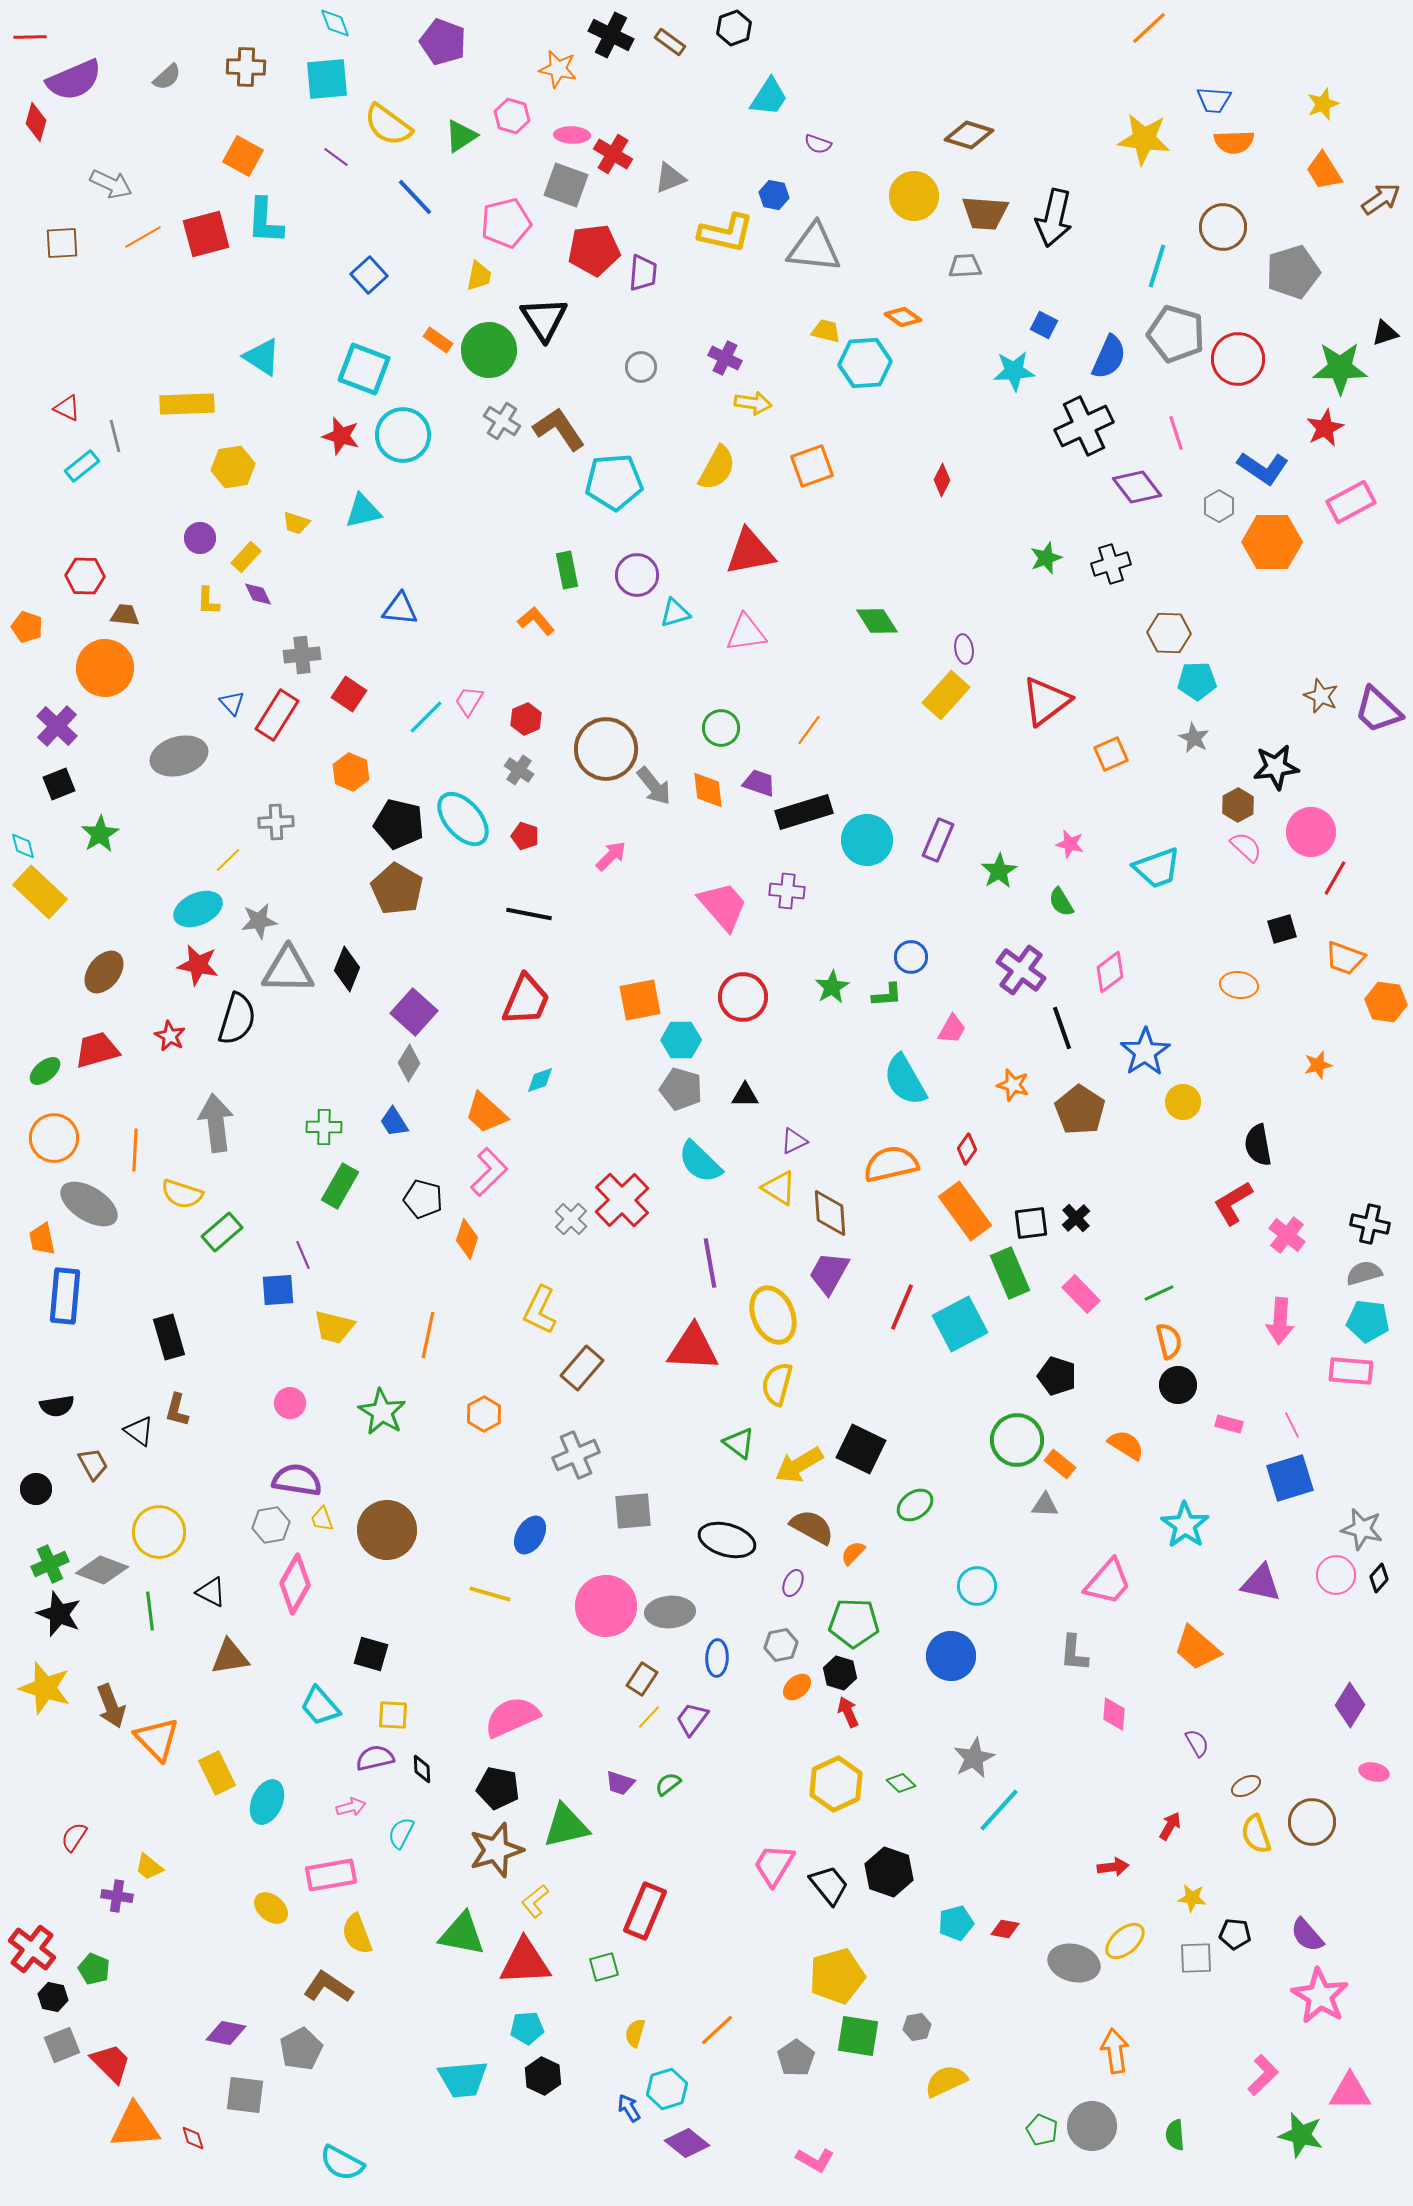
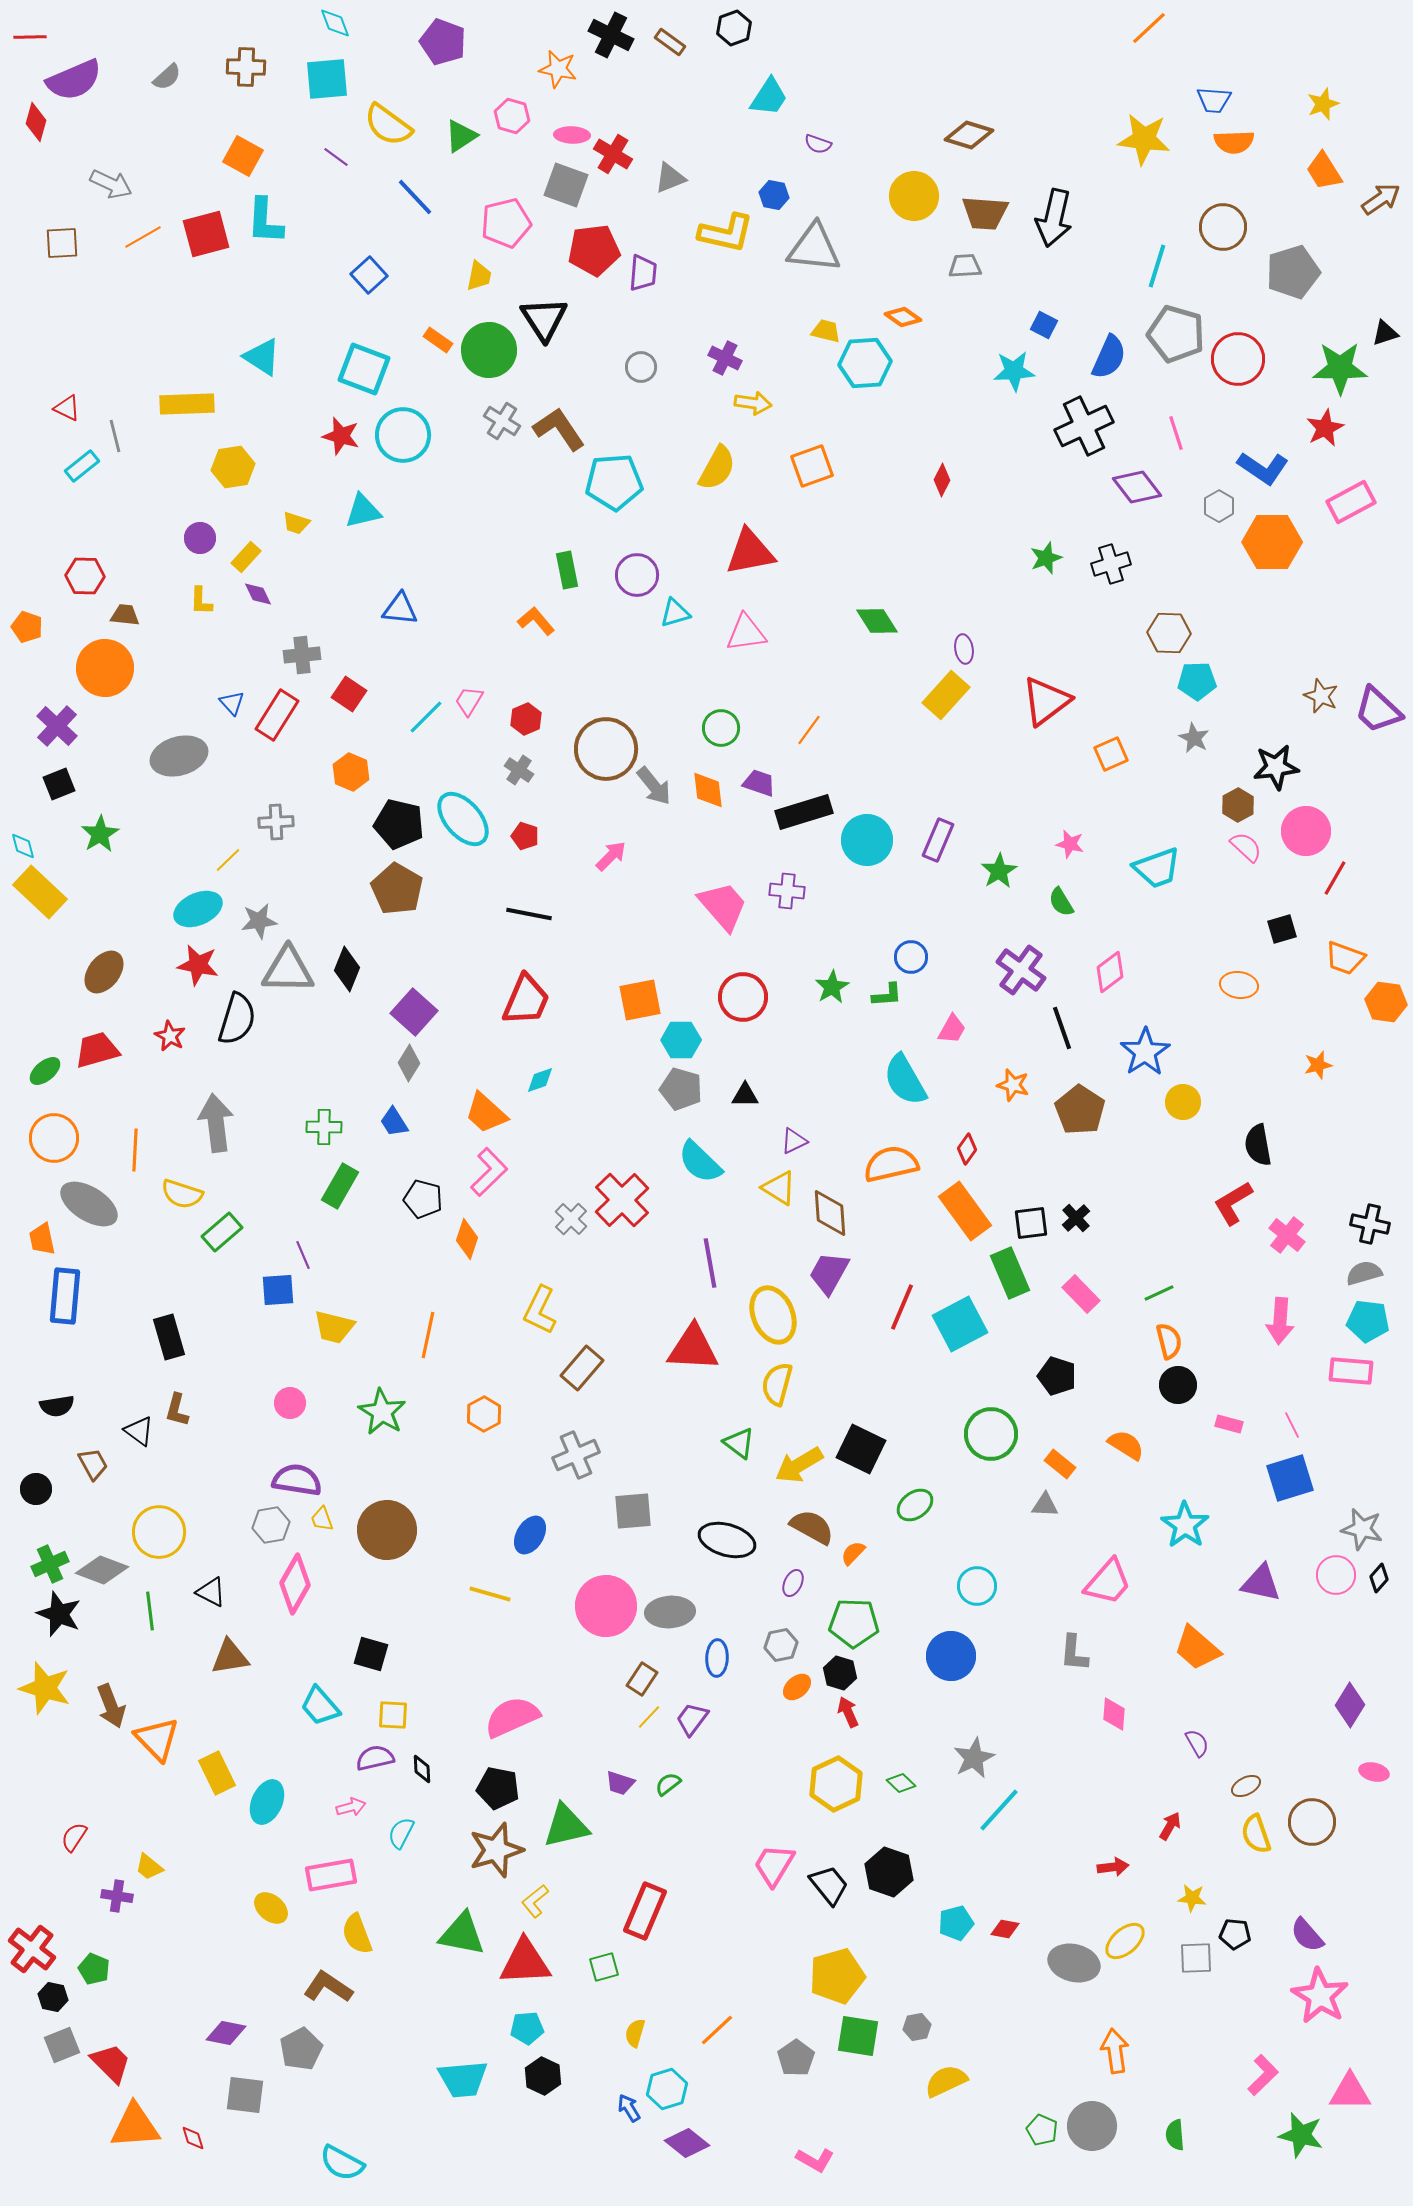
yellow L-shape at (208, 601): moved 7 px left
pink circle at (1311, 832): moved 5 px left, 1 px up
green circle at (1017, 1440): moved 26 px left, 6 px up
